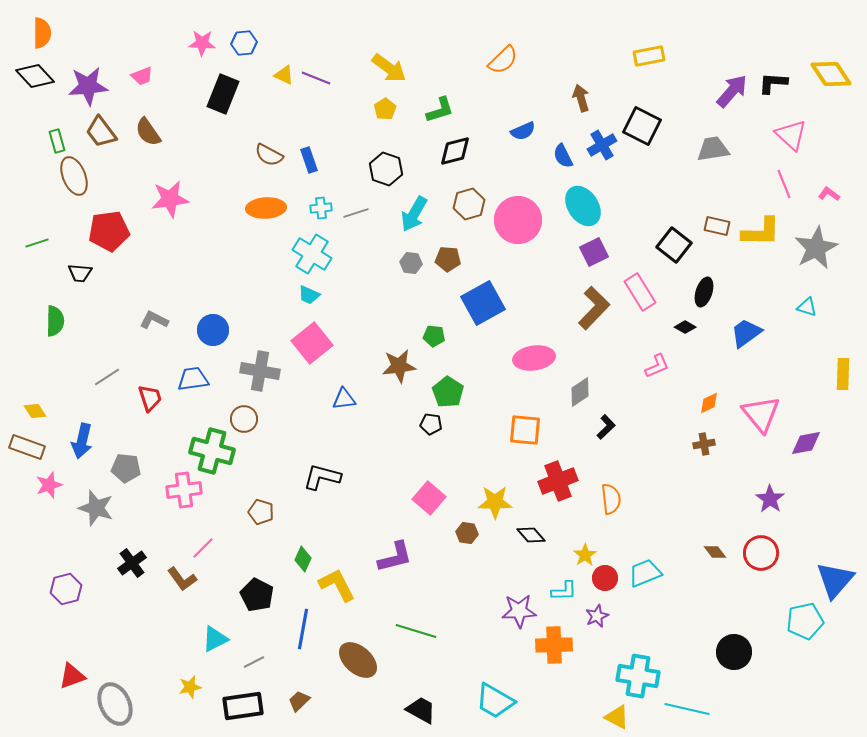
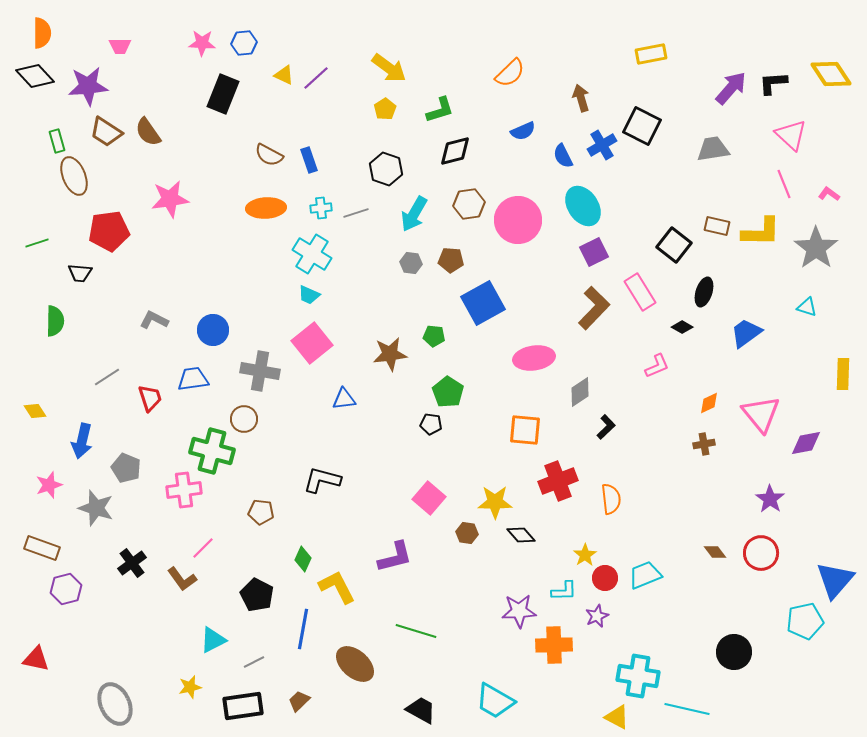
yellow rectangle at (649, 56): moved 2 px right, 2 px up
orange semicircle at (503, 60): moved 7 px right, 13 px down
pink trapezoid at (142, 76): moved 22 px left, 30 px up; rotated 20 degrees clockwise
purple line at (316, 78): rotated 64 degrees counterclockwise
black L-shape at (773, 83): rotated 8 degrees counterclockwise
purple arrow at (732, 91): moved 1 px left, 3 px up
brown trapezoid at (101, 132): moved 5 px right; rotated 20 degrees counterclockwise
brown hexagon at (469, 204): rotated 8 degrees clockwise
gray star at (816, 248): rotated 9 degrees counterclockwise
brown pentagon at (448, 259): moved 3 px right, 1 px down
black diamond at (685, 327): moved 3 px left
brown star at (399, 366): moved 9 px left, 12 px up
brown rectangle at (27, 447): moved 15 px right, 101 px down
gray pentagon at (126, 468): rotated 16 degrees clockwise
black L-shape at (322, 477): moved 3 px down
brown pentagon at (261, 512): rotated 10 degrees counterclockwise
black diamond at (531, 535): moved 10 px left
cyan trapezoid at (645, 573): moved 2 px down
yellow L-shape at (337, 585): moved 2 px down
cyan triangle at (215, 639): moved 2 px left, 1 px down
brown ellipse at (358, 660): moved 3 px left, 4 px down
red triangle at (72, 676): moved 36 px left, 17 px up; rotated 32 degrees clockwise
